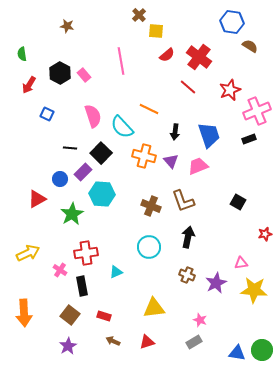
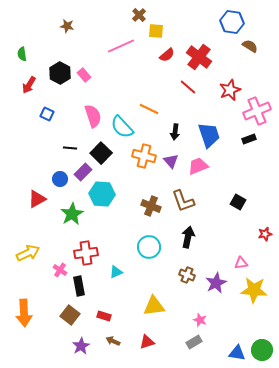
pink line at (121, 61): moved 15 px up; rotated 76 degrees clockwise
black rectangle at (82, 286): moved 3 px left
yellow triangle at (154, 308): moved 2 px up
purple star at (68, 346): moved 13 px right
